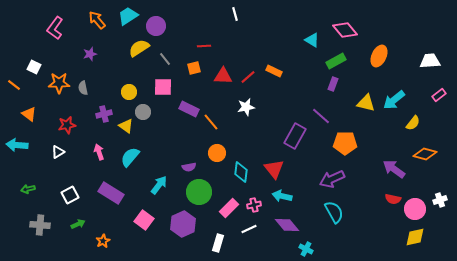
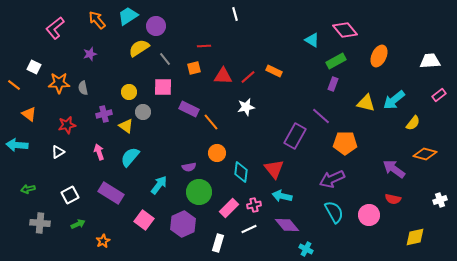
pink L-shape at (55, 28): rotated 15 degrees clockwise
pink circle at (415, 209): moved 46 px left, 6 px down
gray cross at (40, 225): moved 2 px up
